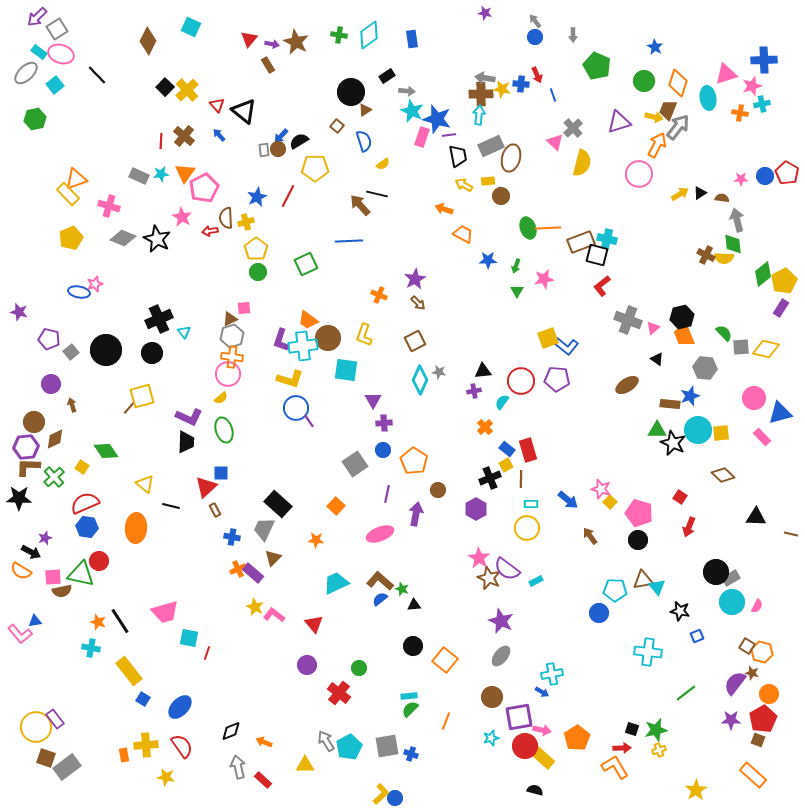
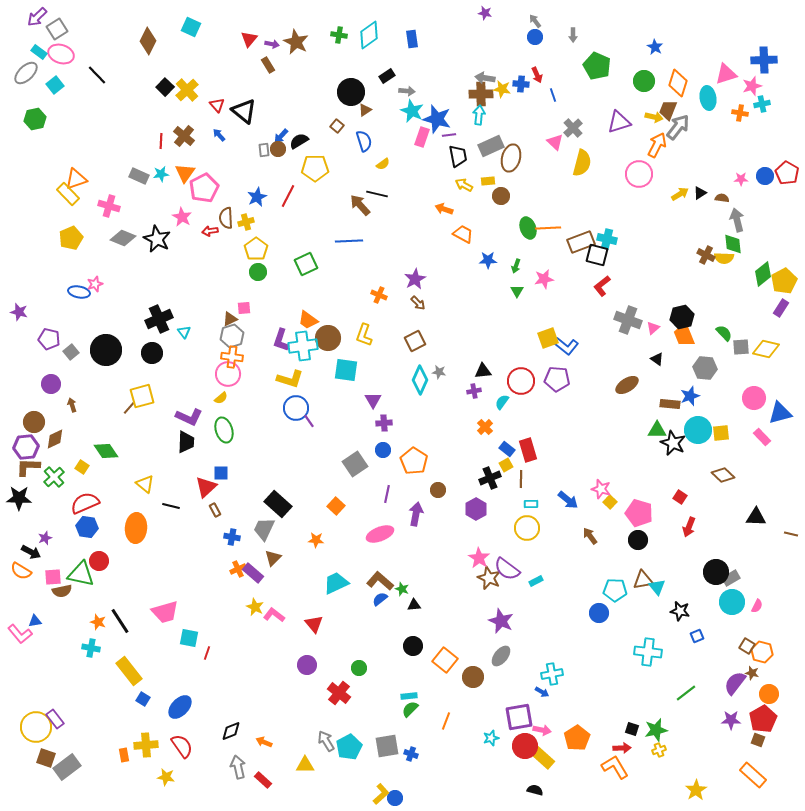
brown circle at (492, 697): moved 19 px left, 20 px up
